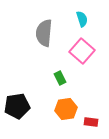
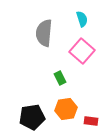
black pentagon: moved 15 px right, 11 px down
red rectangle: moved 1 px up
